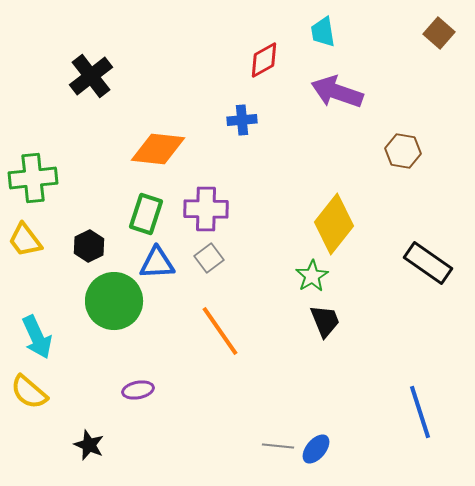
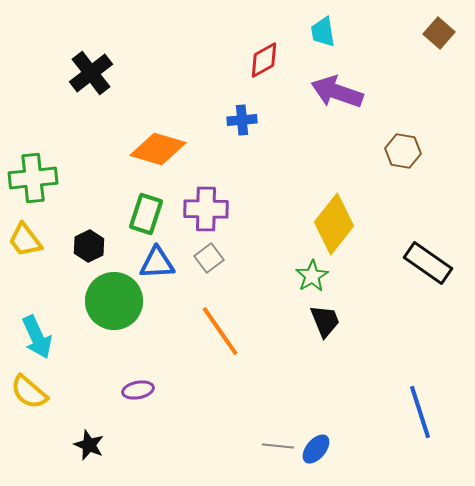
black cross: moved 3 px up
orange diamond: rotated 10 degrees clockwise
